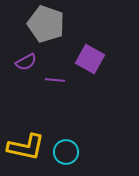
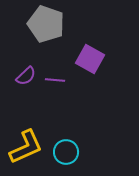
purple semicircle: moved 14 px down; rotated 15 degrees counterclockwise
yellow L-shape: rotated 36 degrees counterclockwise
